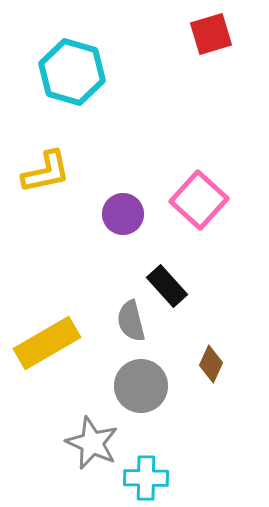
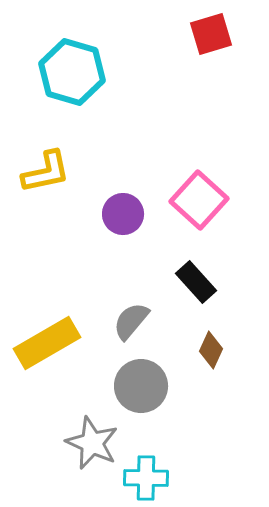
black rectangle: moved 29 px right, 4 px up
gray semicircle: rotated 54 degrees clockwise
brown diamond: moved 14 px up
